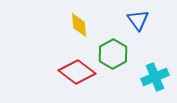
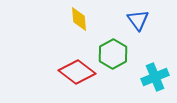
yellow diamond: moved 6 px up
